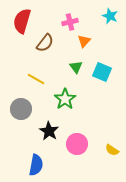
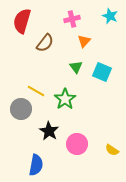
pink cross: moved 2 px right, 3 px up
yellow line: moved 12 px down
